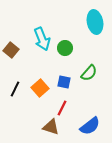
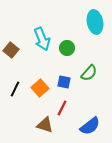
green circle: moved 2 px right
brown triangle: moved 6 px left, 2 px up
